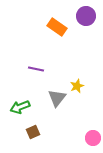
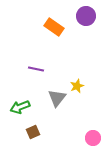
orange rectangle: moved 3 px left
